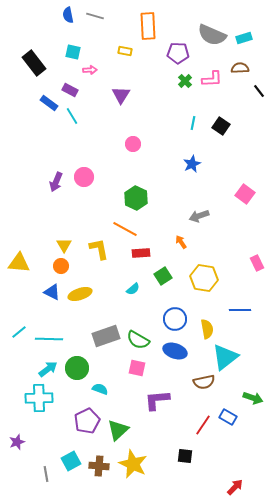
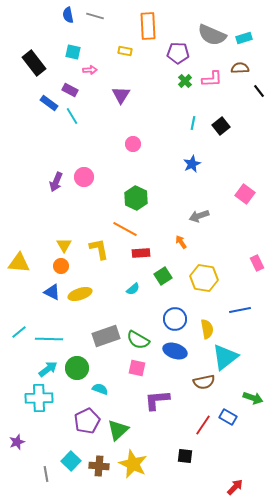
black square at (221, 126): rotated 18 degrees clockwise
blue line at (240, 310): rotated 10 degrees counterclockwise
cyan square at (71, 461): rotated 18 degrees counterclockwise
